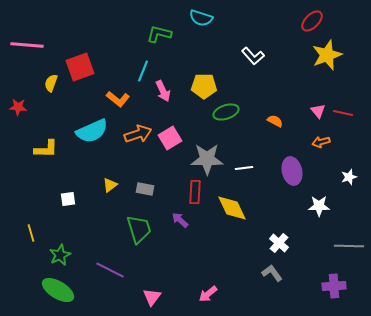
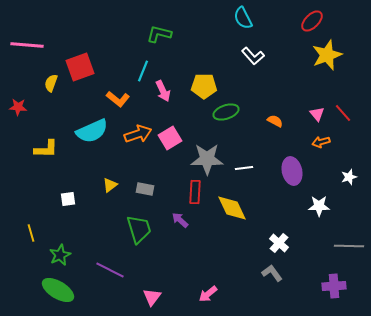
cyan semicircle at (201, 18): moved 42 px right; rotated 45 degrees clockwise
pink triangle at (318, 111): moved 1 px left, 3 px down
red line at (343, 113): rotated 36 degrees clockwise
